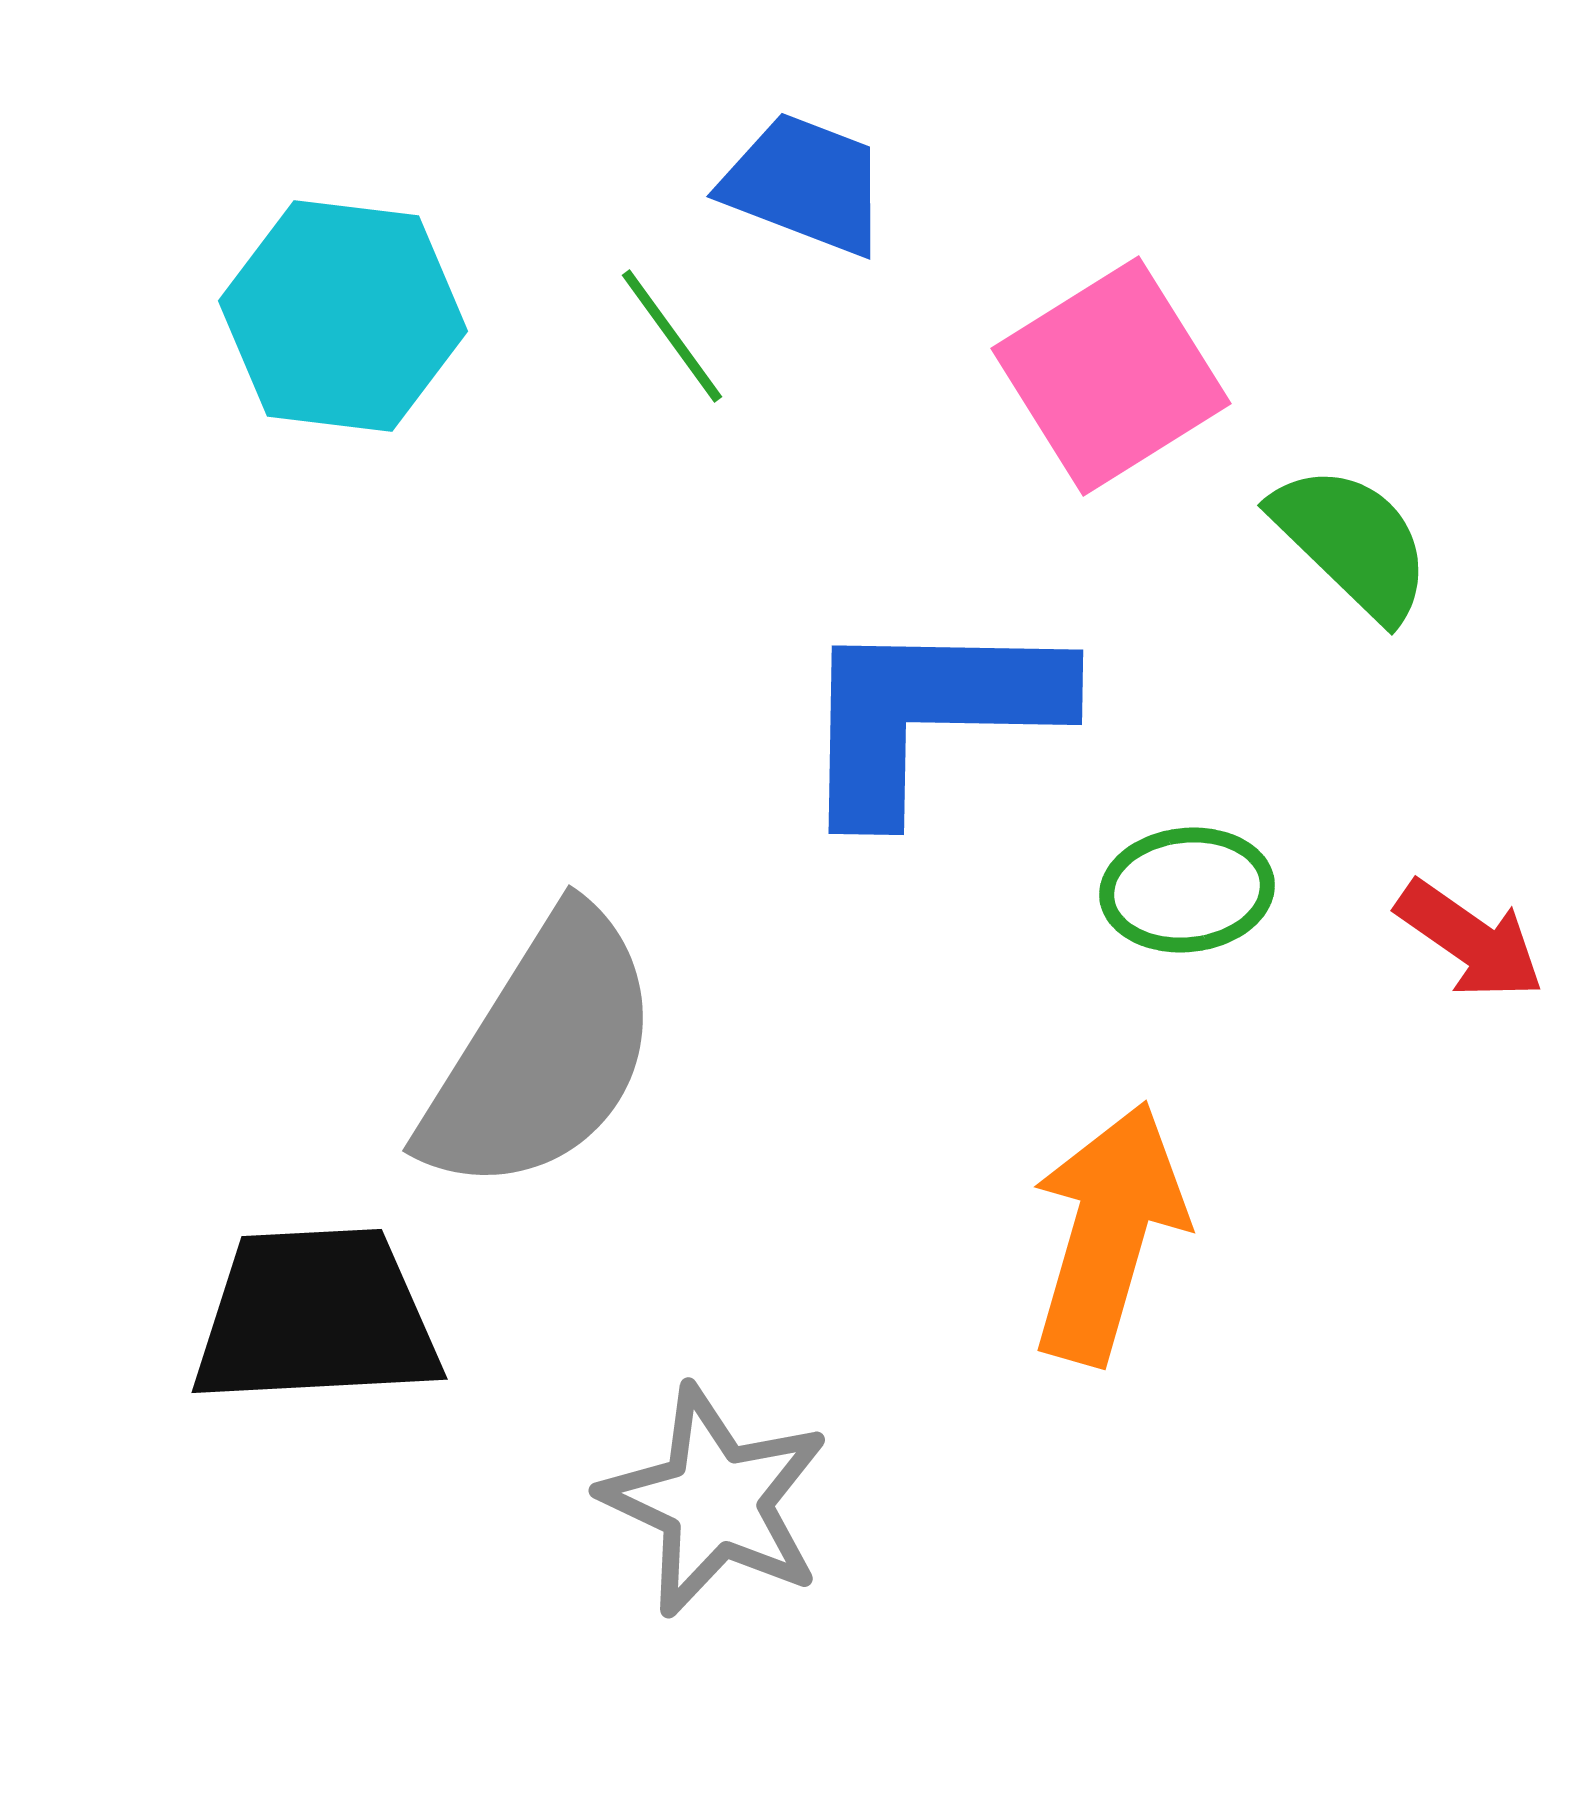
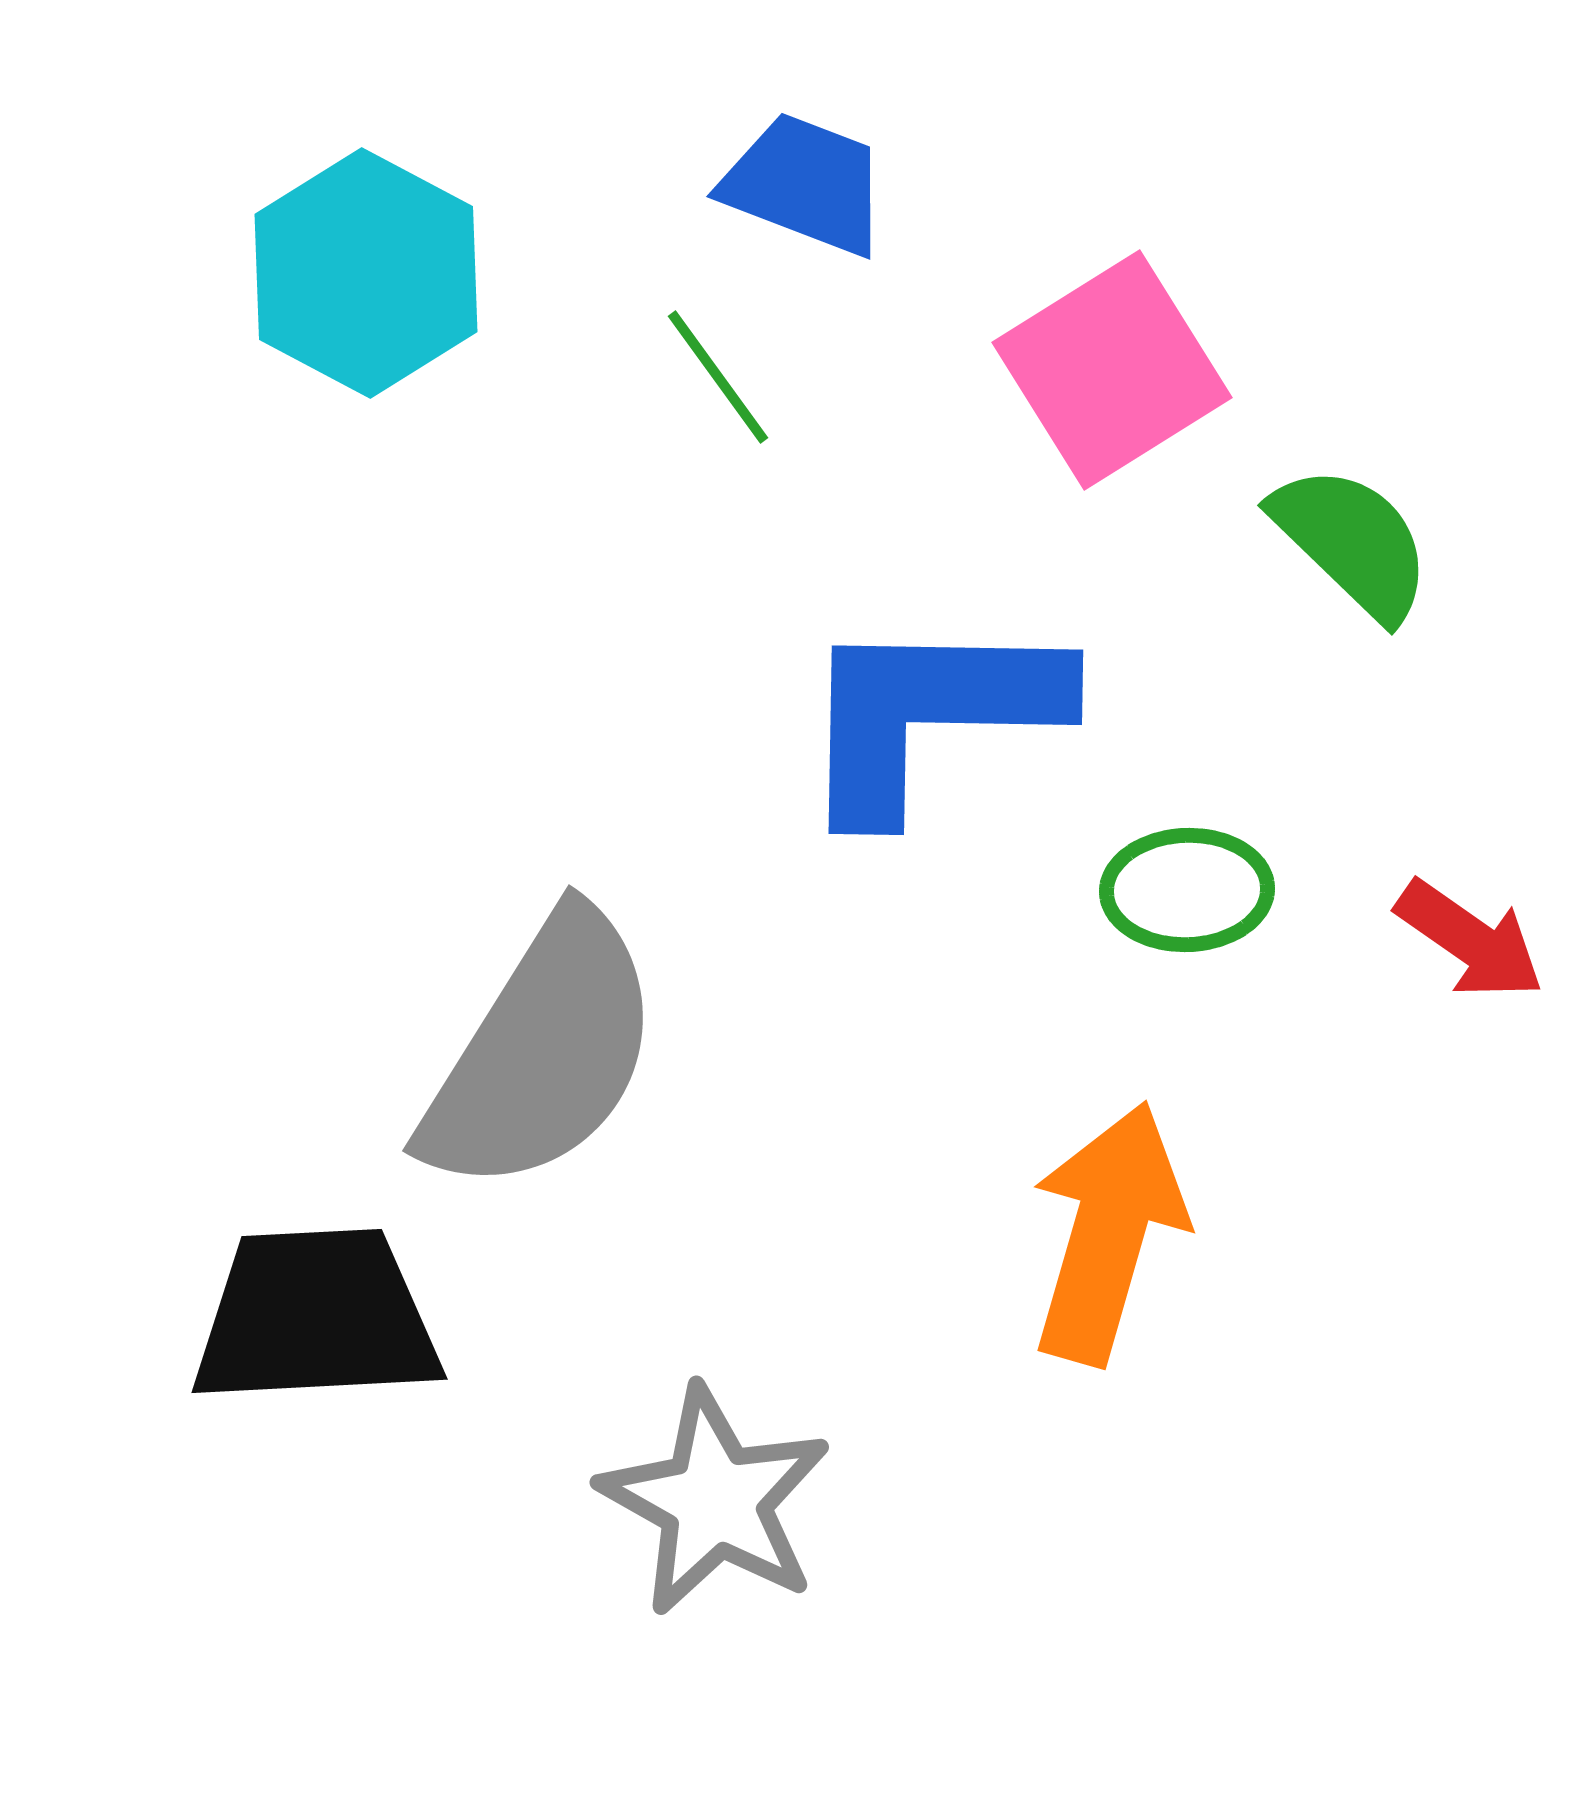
cyan hexagon: moved 23 px right, 43 px up; rotated 21 degrees clockwise
green line: moved 46 px right, 41 px down
pink square: moved 1 px right, 6 px up
green ellipse: rotated 4 degrees clockwise
gray star: rotated 4 degrees clockwise
